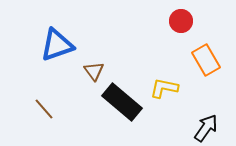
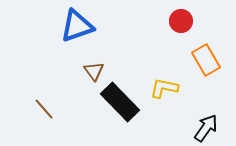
blue triangle: moved 20 px right, 19 px up
black rectangle: moved 2 px left; rotated 6 degrees clockwise
